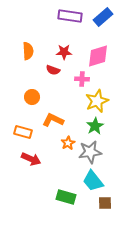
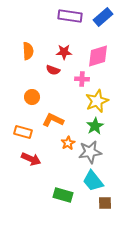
green rectangle: moved 3 px left, 2 px up
